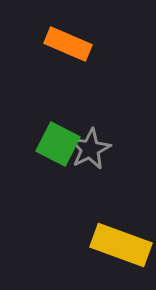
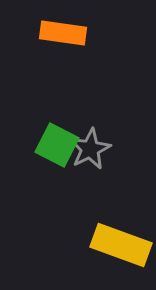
orange rectangle: moved 5 px left, 11 px up; rotated 15 degrees counterclockwise
green square: moved 1 px left, 1 px down
